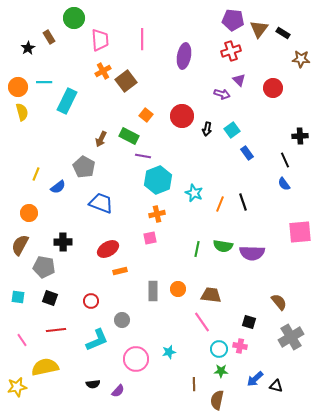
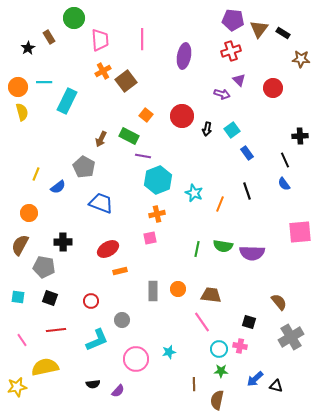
black line at (243, 202): moved 4 px right, 11 px up
